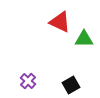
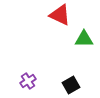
red triangle: moved 7 px up
purple cross: rotated 14 degrees clockwise
